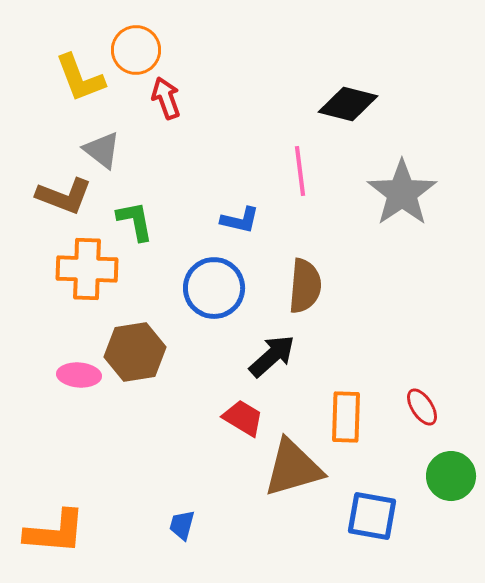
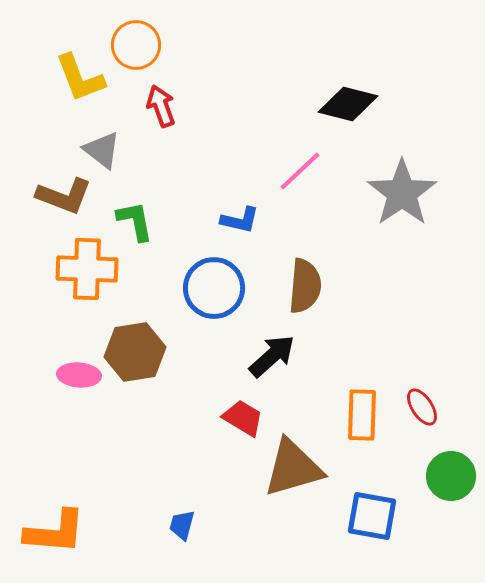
orange circle: moved 5 px up
red arrow: moved 5 px left, 8 px down
pink line: rotated 54 degrees clockwise
orange rectangle: moved 16 px right, 2 px up
